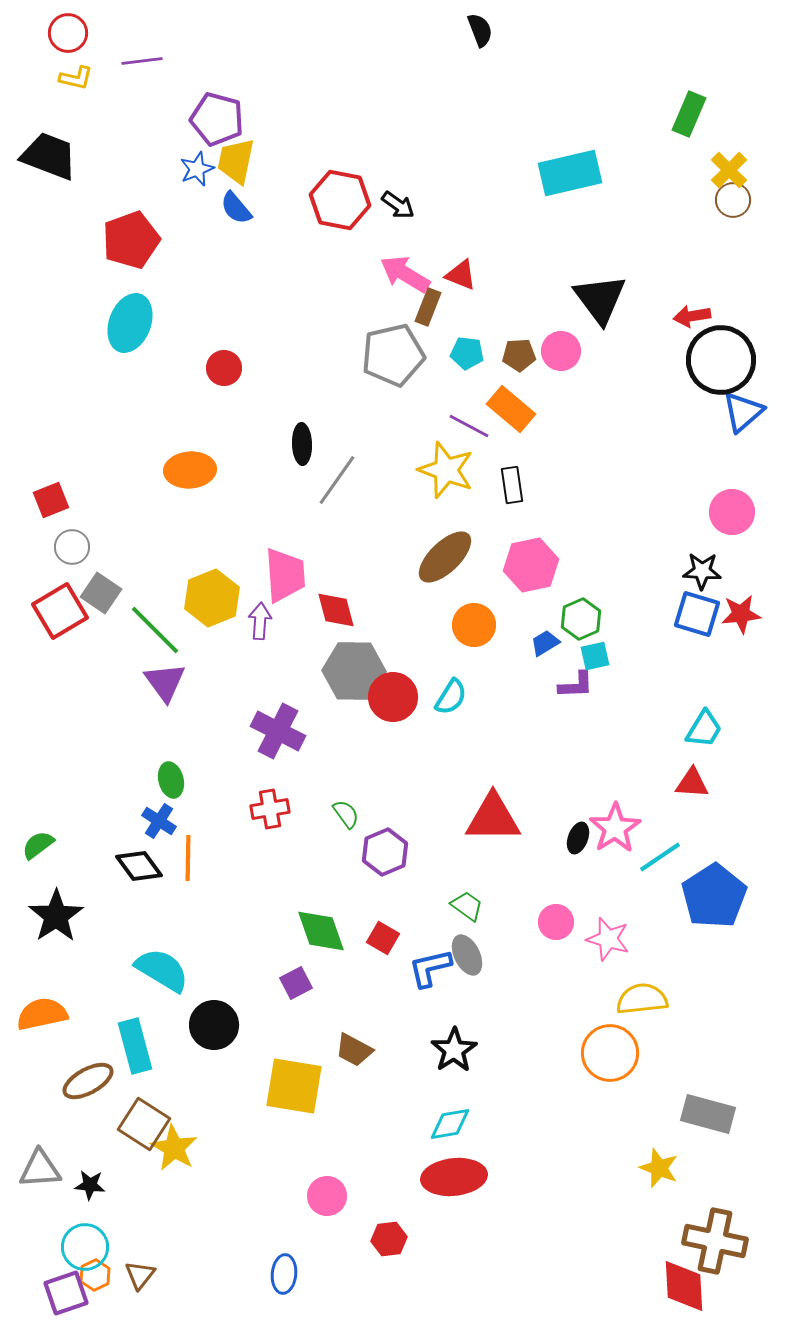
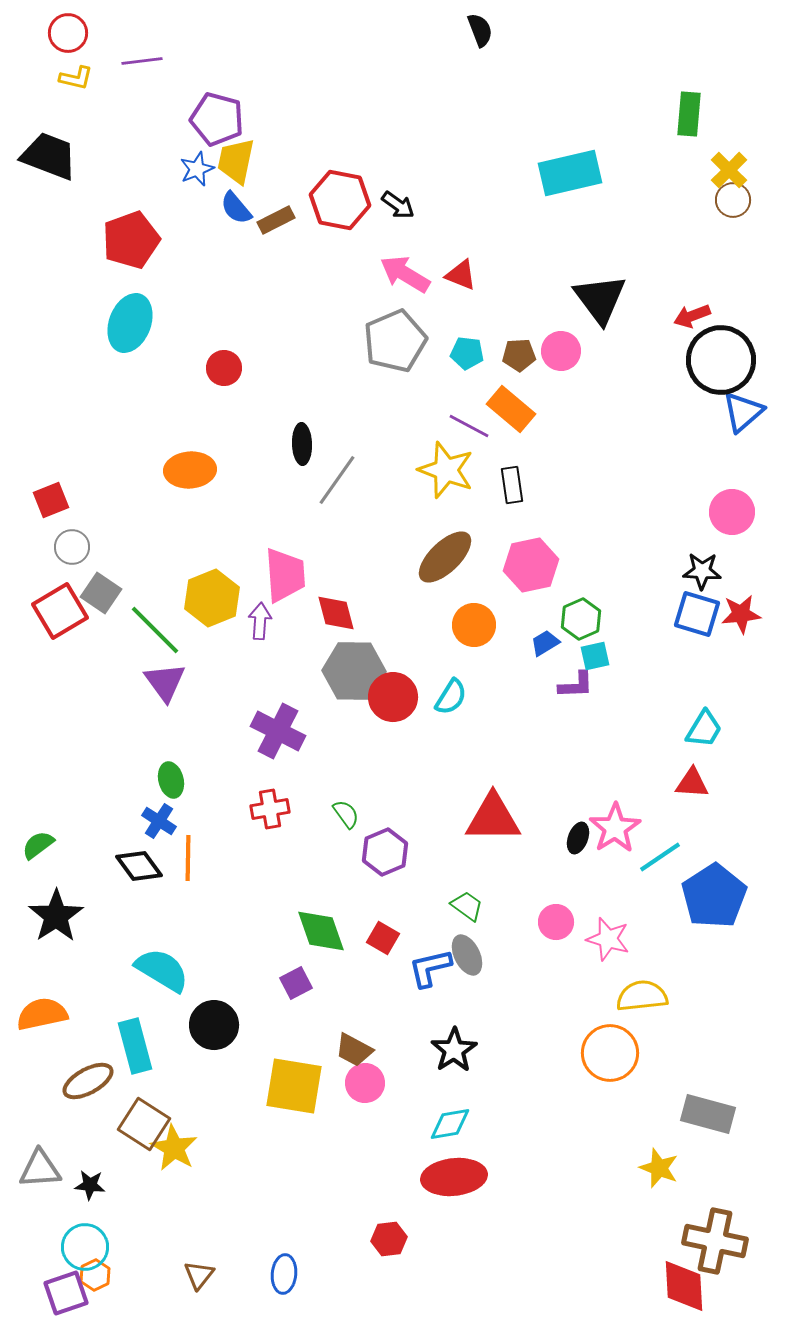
green rectangle at (689, 114): rotated 18 degrees counterclockwise
brown rectangle at (428, 307): moved 152 px left, 87 px up; rotated 42 degrees clockwise
red arrow at (692, 316): rotated 12 degrees counterclockwise
gray pentagon at (393, 355): moved 2 px right, 14 px up; rotated 10 degrees counterclockwise
red diamond at (336, 610): moved 3 px down
yellow semicircle at (642, 999): moved 3 px up
pink circle at (327, 1196): moved 38 px right, 113 px up
brown triangle at (140, 1275): moved 59 px right
